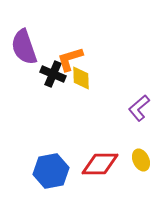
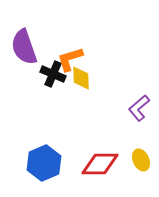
blue hexagon: moved 7 px left, 8 px up; rotated 12 degrees counterclockwise
